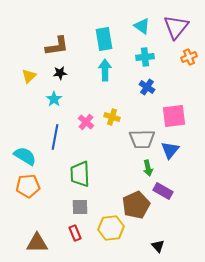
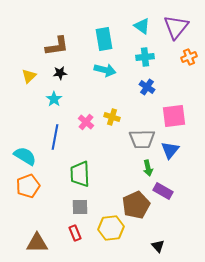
cyan arrow: rotated 105 degrees clockwise
orange pentagon: rotated 15 degrees counterclockwise
